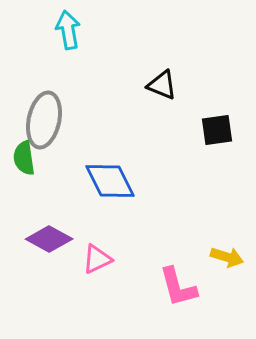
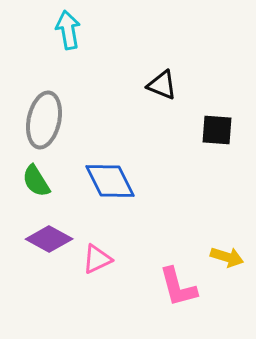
black square: rotated 12 degrees clockwise
green semicircle: moved 12 px right, 23 px down; rotated 24 degrees counterclockwise
